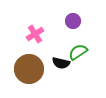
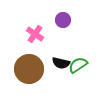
purple circle: moved 10 px left, 1 px up
pink cross: rotated 24 degrees counterclockwise
green semicircle: moved 13 px down
